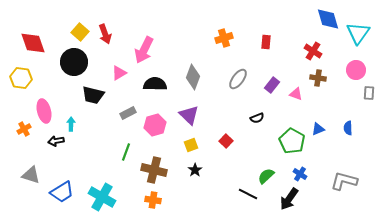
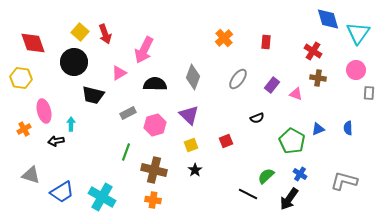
orange cross at (224, 38): rotated 24 degrees counterclockwise
red square at (226, 141): rotated 24 degrees clockwise
